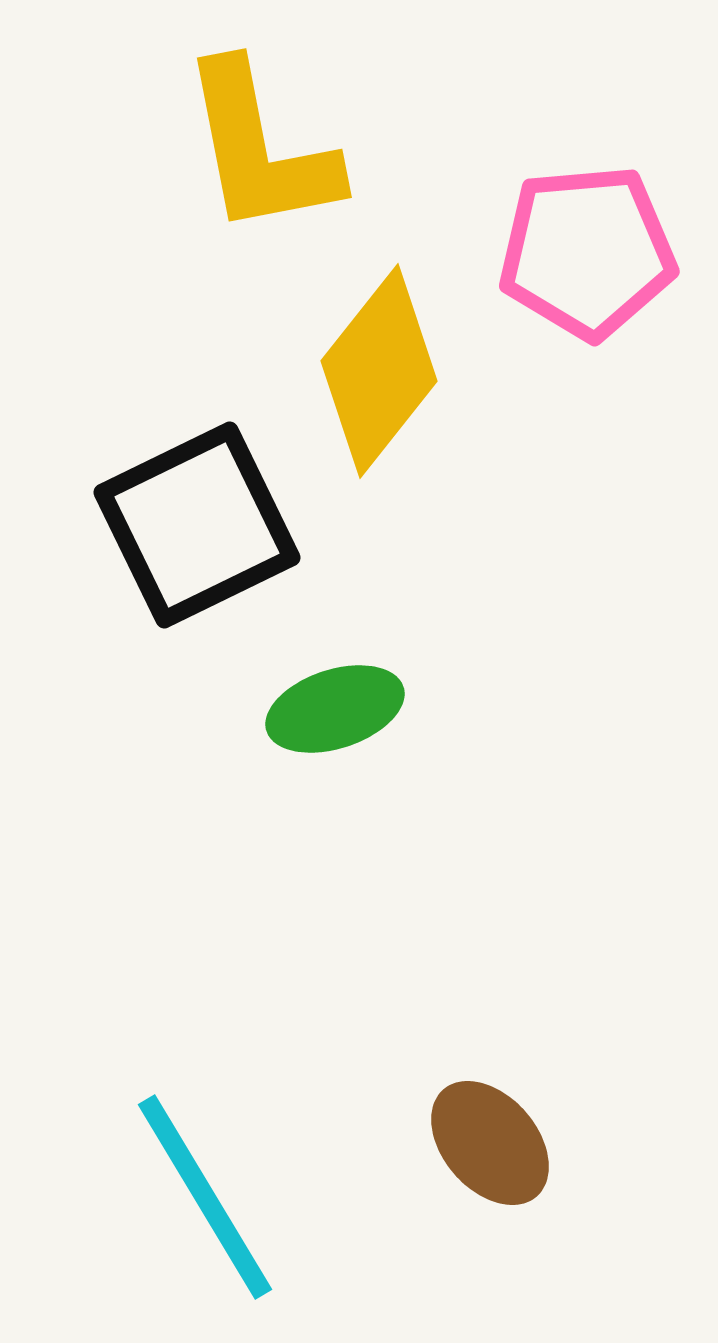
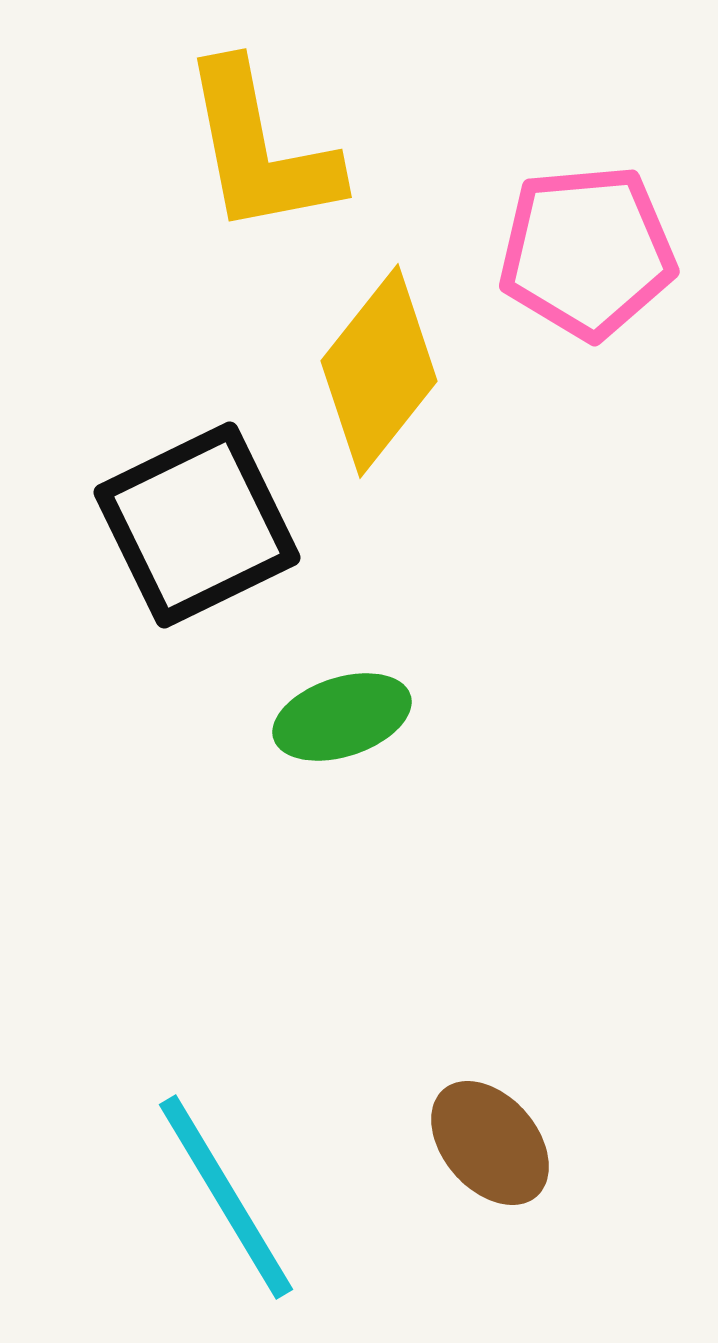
green ellipse: moved 7 px right, 8 px down
cyan line: moved 21 px right
